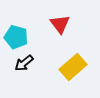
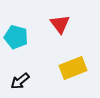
black arrow: moved 4 px left, 18 px down
yellow rectangle: moved 1 px down; rotated 20 degrees clockwise
